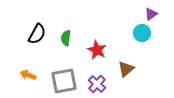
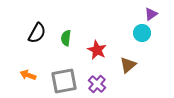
black semicircle: moved 1 px up
brown triangle: moved 2 px right, 4 px up
